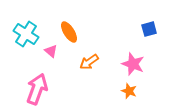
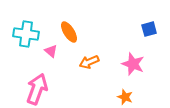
cyan cross: rotated 25 degrees counterclockwise
orange arrow: rotated 12 degrees clockwise
orange star: moved 4 px left, 6 px down
